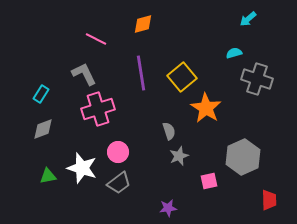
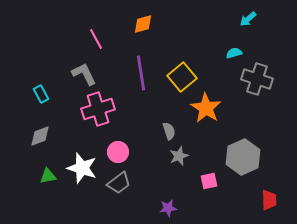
pink line: rotated 35 degrees clockwise
cyan rectangle: rotated 60 degrees counterclockwise
gray diamond: moved 3 px left, 7 px down
